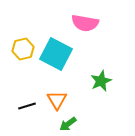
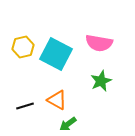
pink semicircle: moved 14 px right, 20 px down
yellow hexagon: moved 2 px up
orange triangle: rotated 30 degrees counterclockwise
black line: moved 2 px left
